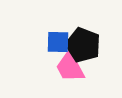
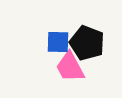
black pentagon: moved 4 px right, 2 px up
